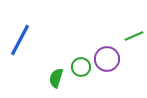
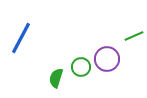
blue line: moved 1 px right, 2 px up
